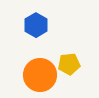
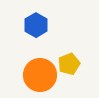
yellow pentagon: rotated 15 degrees counterclockwise
